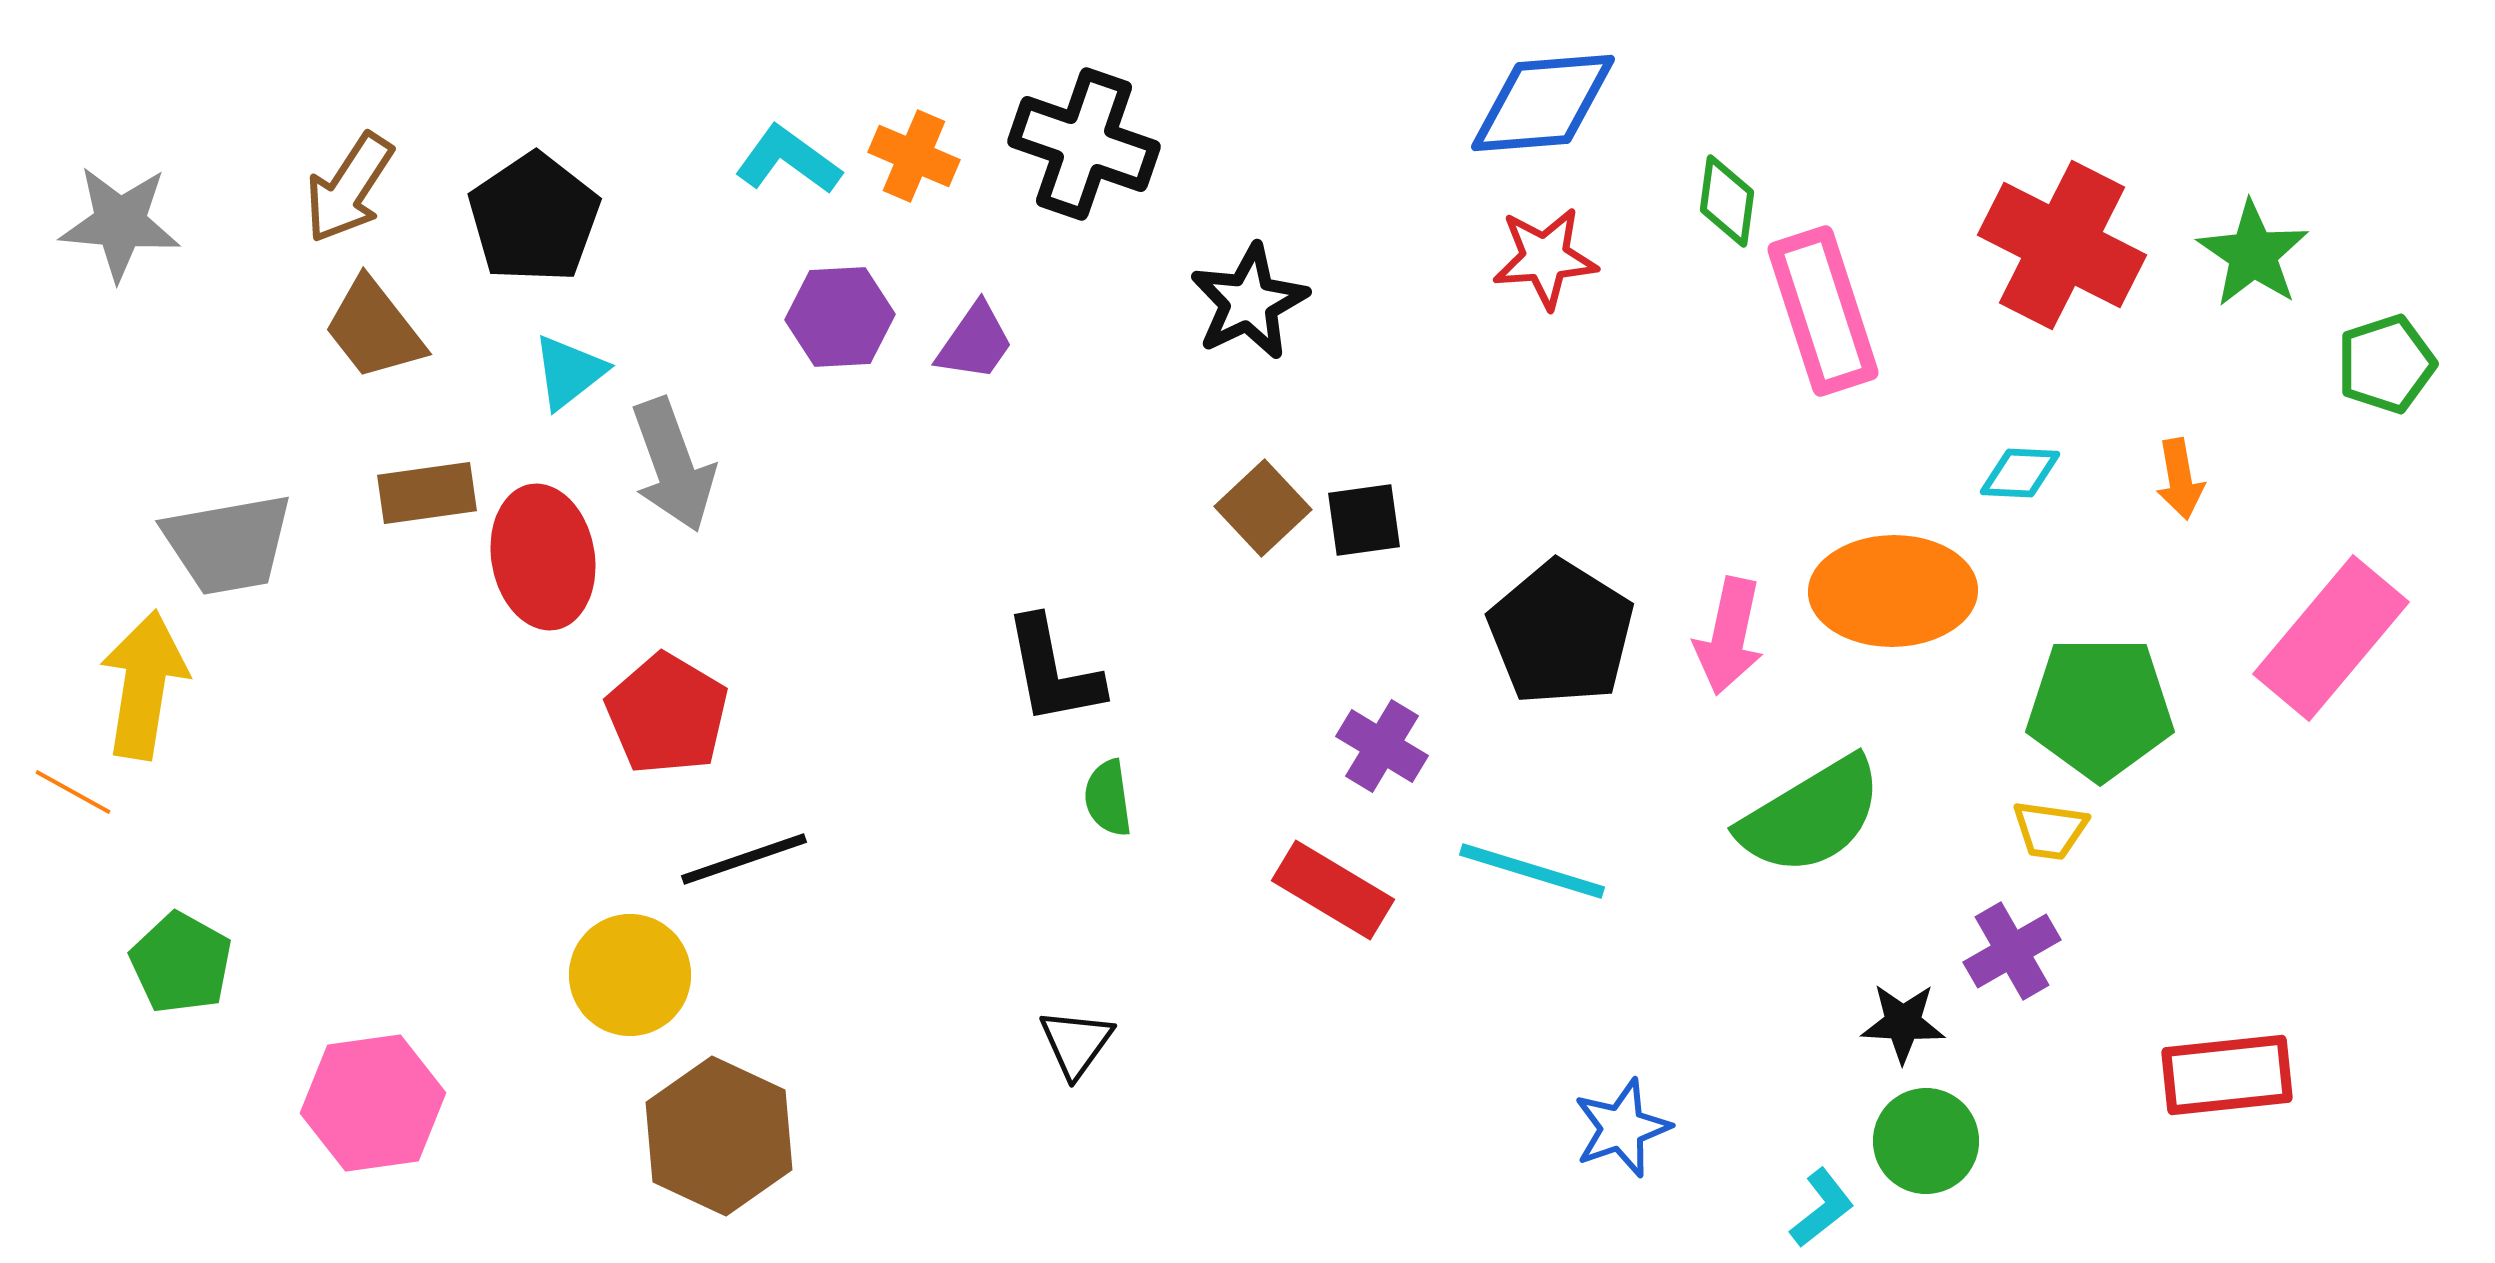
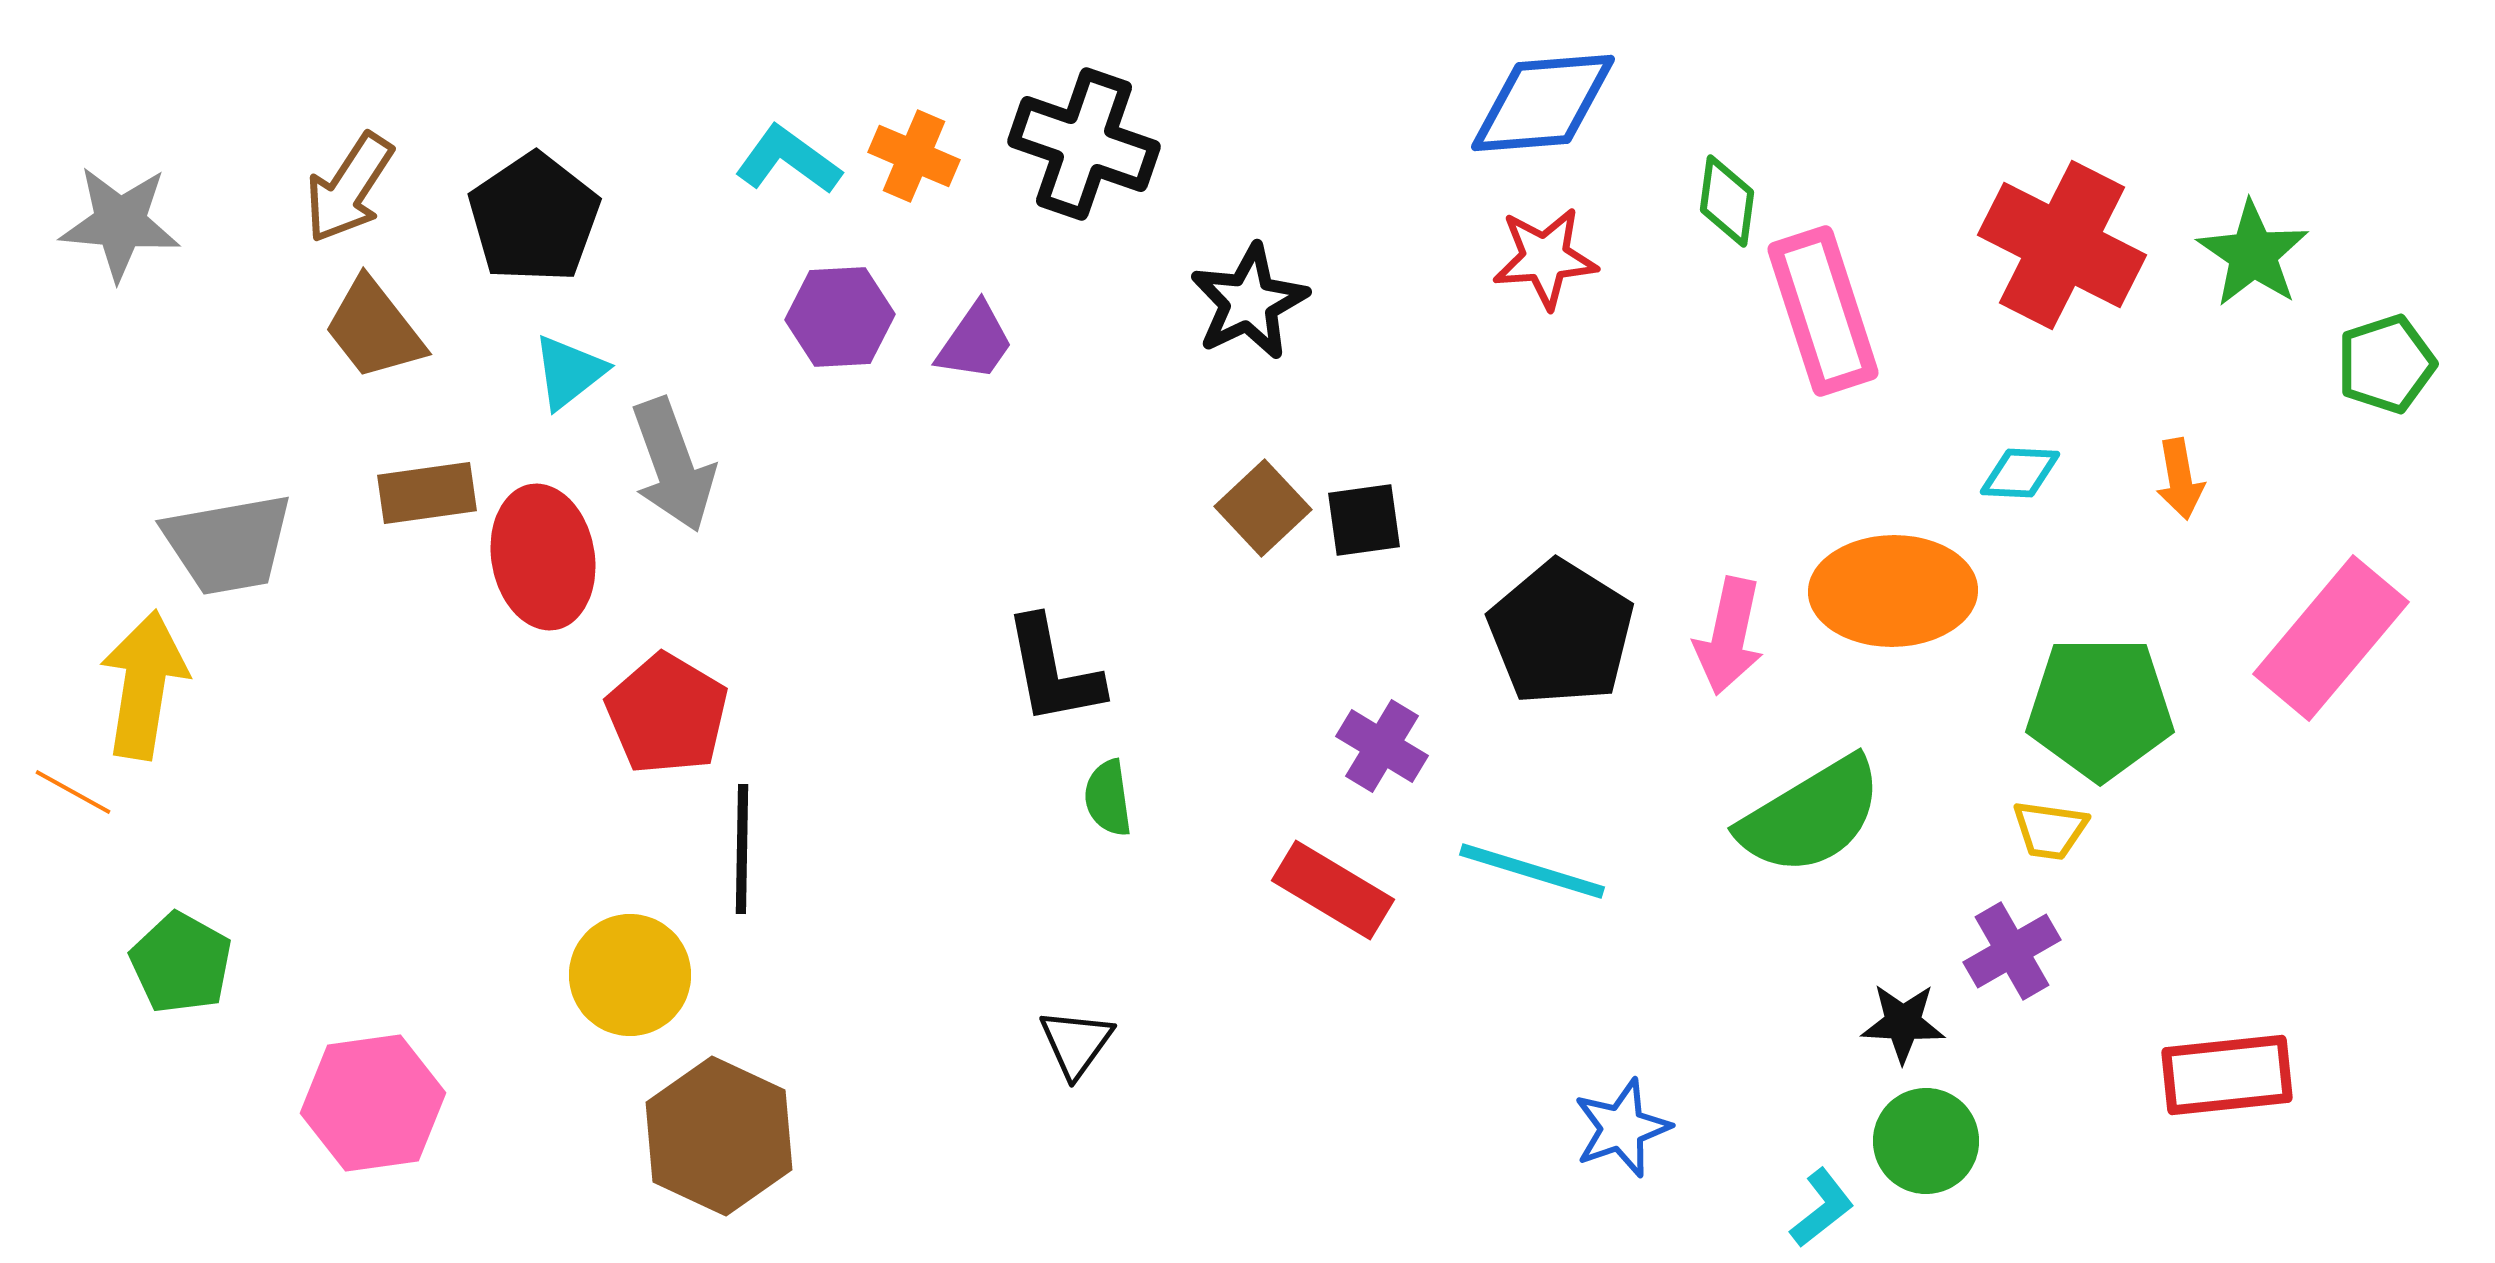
black line at (744, 859): moved 2 px left, 10 px up; rotated 70 degrees counterclockwise
